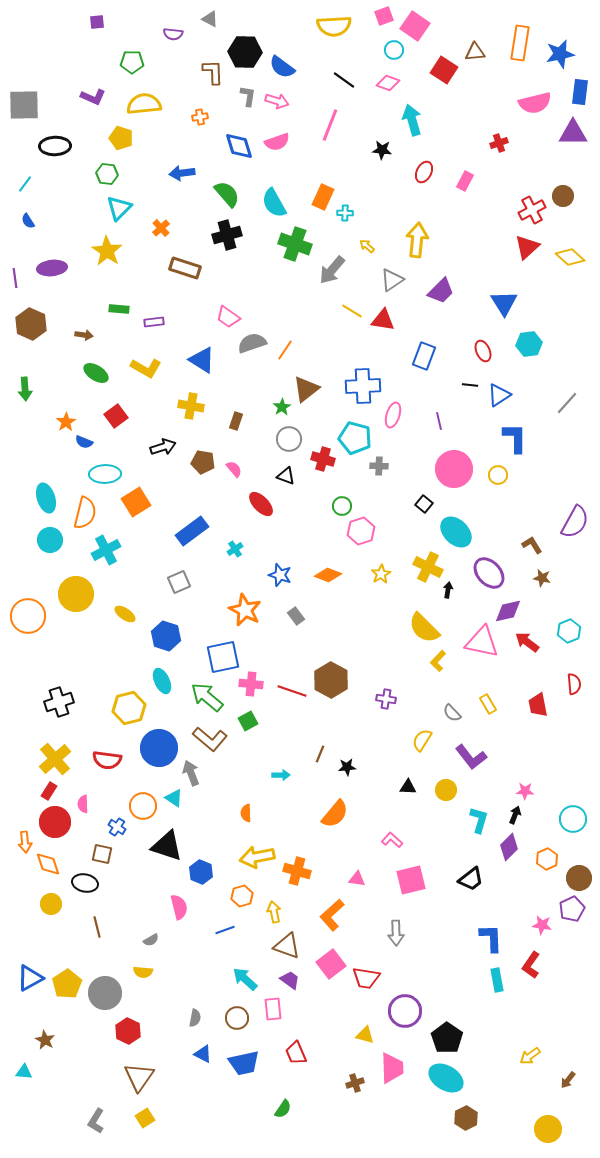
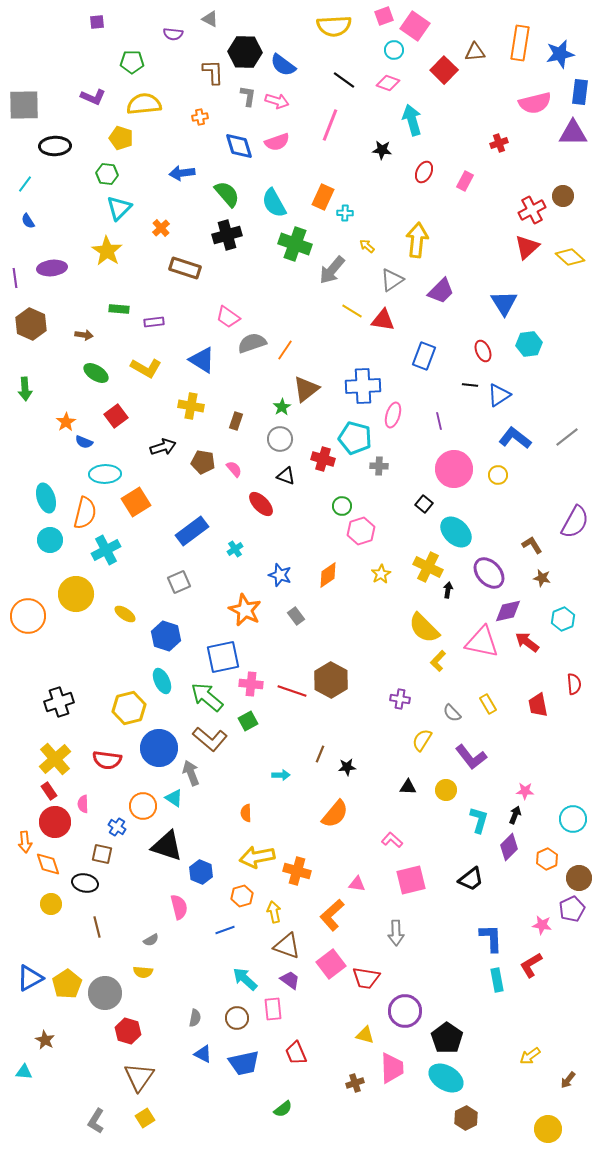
blue semicircle at (282, 67): moved 1 px right, 2 px up
red square at (444, 70): rotated 12 degrees clockwise
gray line at (567, 403): moved 34 px down; rotated 10 degrees clockwise
blue L-shape at (515, 438): rotated 52 degrees counterclockwise
gray circle at (289, 439): moved 9 px left
orange diamond at (328, 575): rotated 56 degrees counterclockwise
cyan hexagon at (569, 631): moved 6 px left, 12 px up
purple cross at (386, 699): moved 14 px right
red rectangle at (49, 791): rotated 66 degrees counterclockwise
pink triangle at (357, 879): moved 5 px down
red L-shape at (531, 965): rotated 24 degrees clockwise
red hexagon at (128, 1031): rotated 10 degrees counterclockwise
green semicircle at (283, 1109): rotated 18 degrees clockwise
